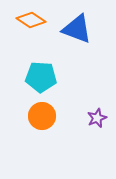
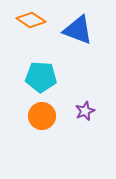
blue triangle: moved 1 px right, 1 px down
purple star: moved 12 px left, 7 px up
